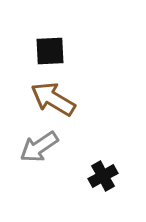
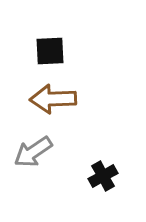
brown arrow: rotated 33 degrees counterclockwise
gray arrow: moved 6 px left, 5 px down
